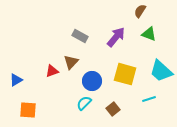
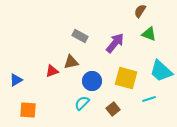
purple arrow: moved 1 px left, 6 px down
brown triangle: rotated 35 degrees clockwise
yellow square: moved 1 px right, 4 px down
cyan semicircle: moved 2 px left
